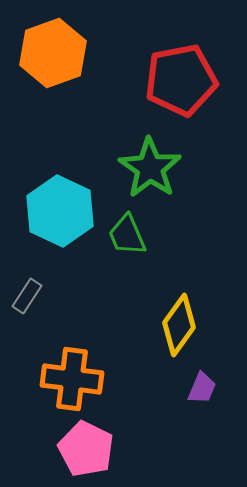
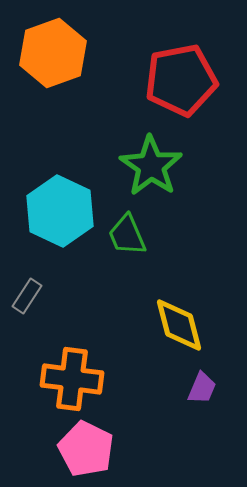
green star: moved 1 px right, 2 px up
yellow diamond: rotated 50 degrees counterclockwise
